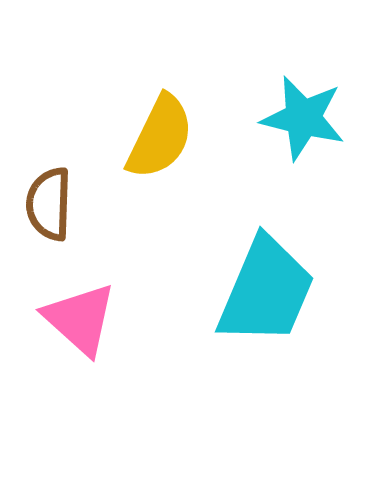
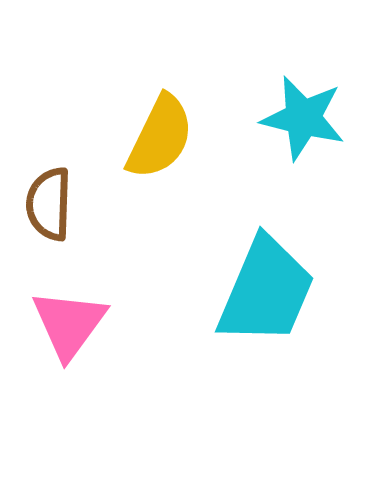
pink triangle: moved 11 px left, 5 px down; rotated 24 degrees clockwise
